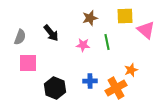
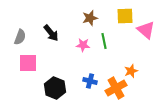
green line: moved 3 px left, 1 px up
orange star: moved 1 px down
blue cross: rotated 16 degrees clockwise
